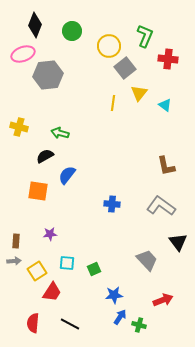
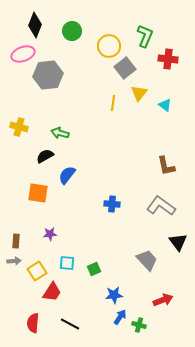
orange square: moved 2 px down
